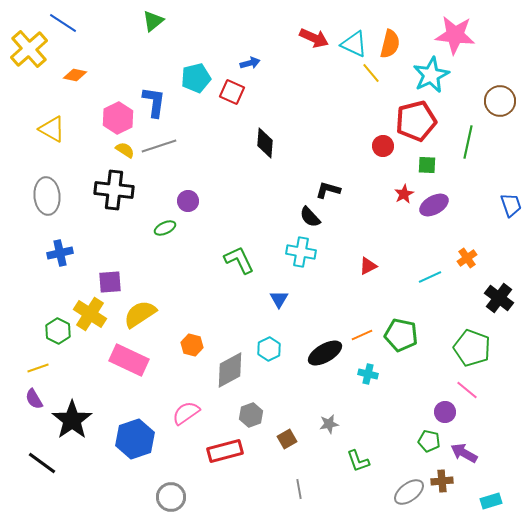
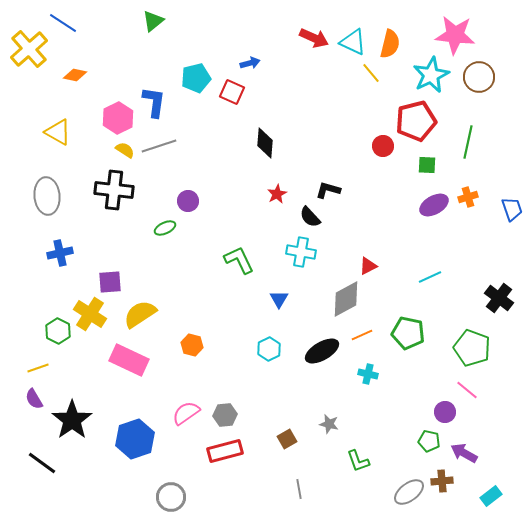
cyan triangle at (354, 44): moved 1 px left, 2 px up
brown circle at (500, 101): moved 21 px left, 24 px up
yellow triangle at (52, 129): moved 6 px right, 3 px down
red star at (404, 194): moved 127 px left
blue trapezoid at (511, 205): moved 1 px right, 4 px down
orange cross at (467, 258): moved 1 px right, 61 px up; rotated 18 degrees clockwise
green pentagon at (401, 335): moved 7 px right, 2 px up
black ellipse at (325, 353): moved 3 px left, 2 px up
gray diamond at (230, 370): moved 116 px right, 71 px up
gray hexagon at (251, 415): moved 26 px left; rotated 15 degrees clockwise
gray star at (329, 424): rotated 24 degrees clockwise
cyan rectangle at (491, 501): moved 5 px up; rotated 20 degrees counterclockwise
